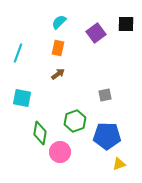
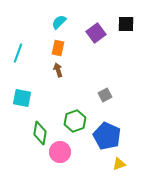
brown arrow: moved 4 px up; rotated 72 degrees counterclockwise
gray square: rotated 16 degrees counterclockwise
blue pentagon: rotated 24 degrees clockwise
